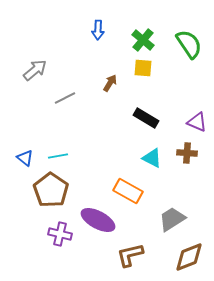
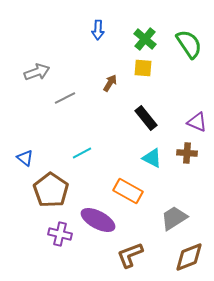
green cross: moved 2 px right, 1 px up
gray arrow: moved 2 px right, 2 px down; rotated 20 degrees clockwise
black rectangle: rotated 20 degrees clockwise
cyan line: moved 24 px right, 3 px up; rotated 18 degrees counterclockwise
gray trapezoid: moved 2 px right, 1 px up
brown L-shape: rotated 8 degrees counterclockwise
